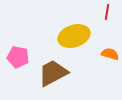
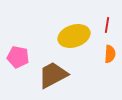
red line: moved 13 px down
orange semicircle: rotated 78 degrees clockwise
brown trapezoid: moved 2 px down
